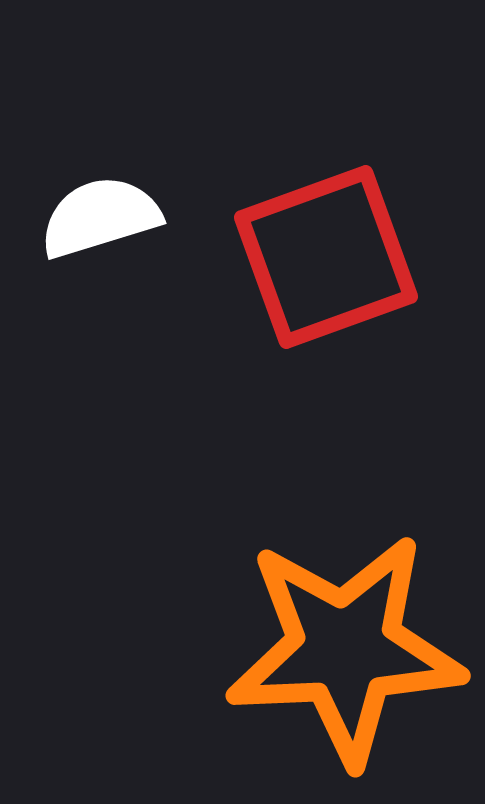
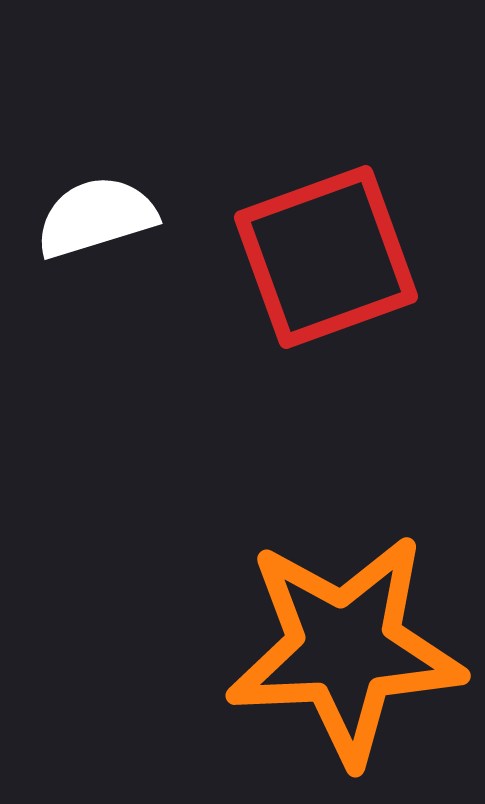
white semicircle: moved 4 px left
